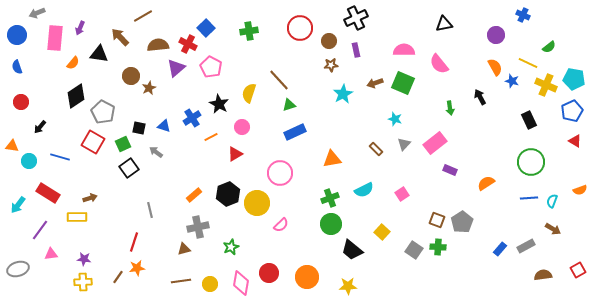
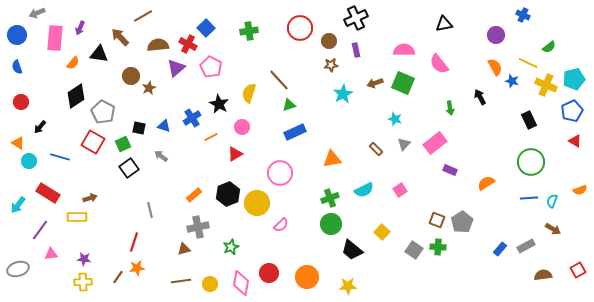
cyan pentagon at (574, 79): rotated 25 degrees counterclockwise
orange triangle at (12, 146): moved 6 px right, 3 px up; rotated 24 degrees clockwise
gray arrow at (156, 152): moved 5 px right, 4 px down
pink square at (402, 194): moved 2 px left, 4 px up
